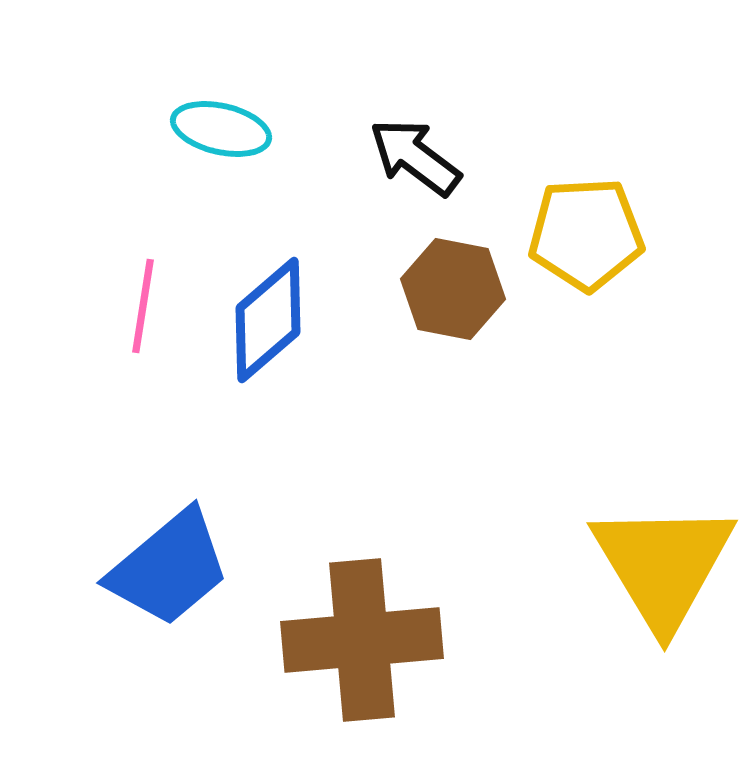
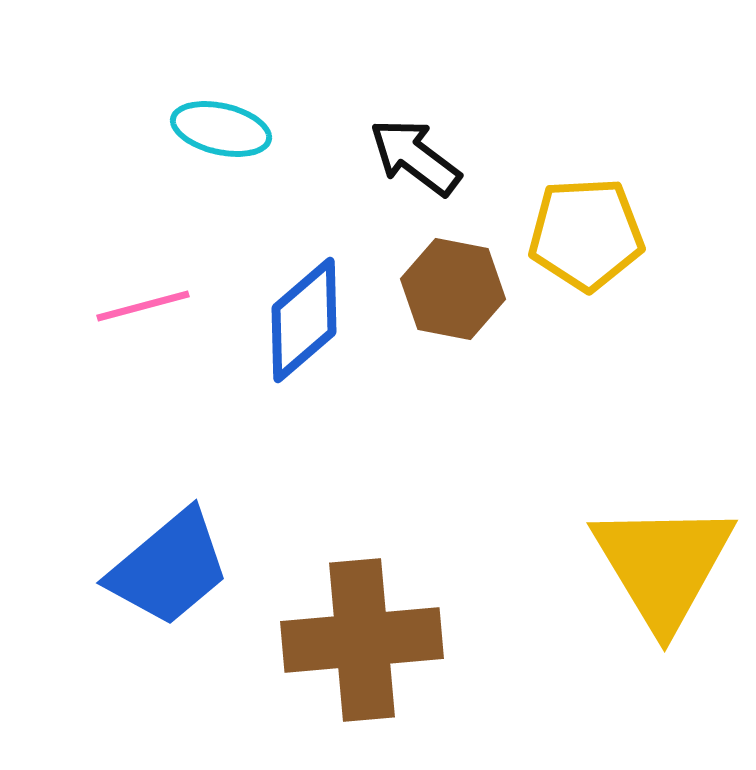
pink line: rotated 66 degrees clockwise
blue diamond: moved 36 px right
